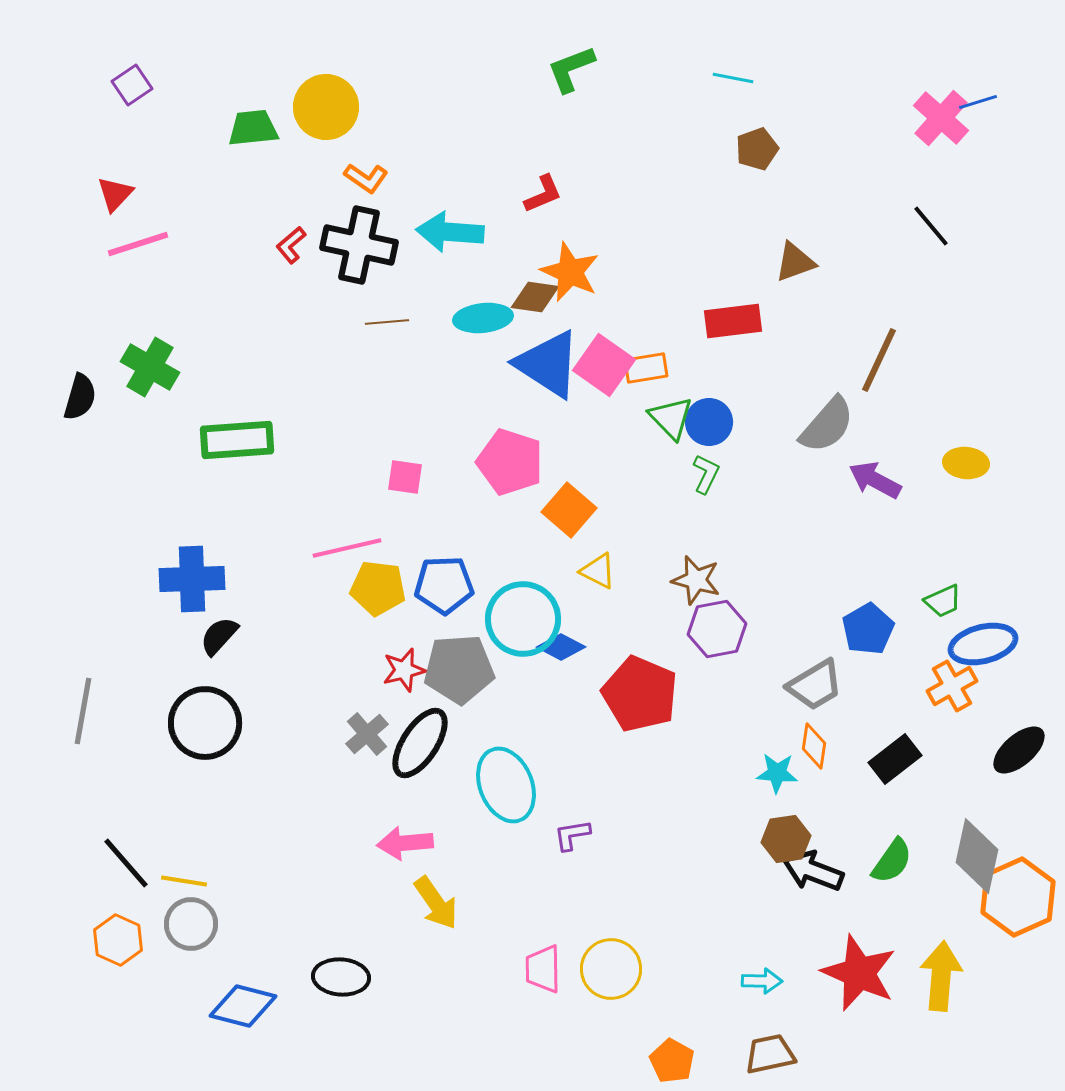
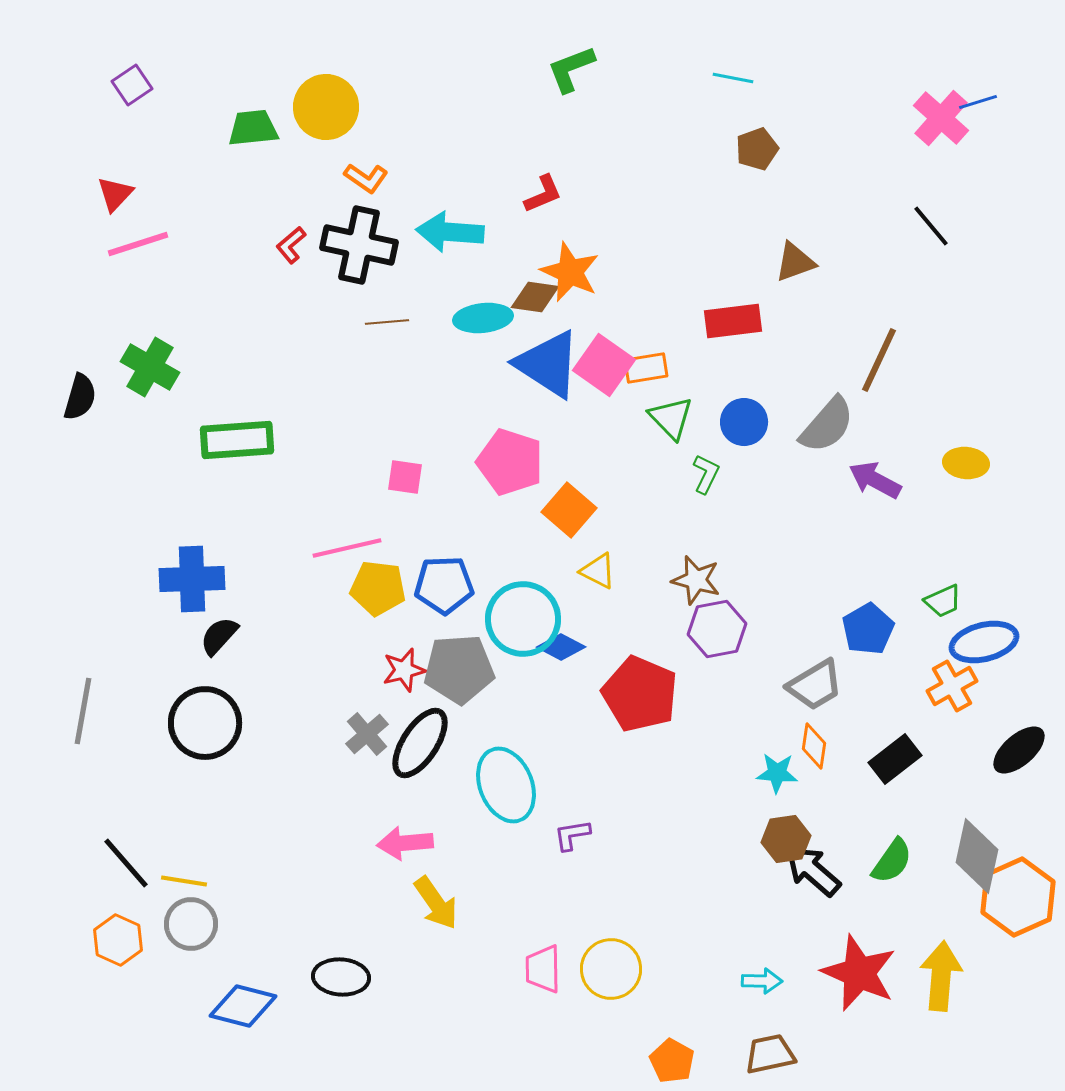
blue circle at (709, 422): moved 35 px right
blue ellipse at (983, 644): moved 1 px right, 2 px up
black arrow at (813, 871): rotated 20 degrees clockwise
